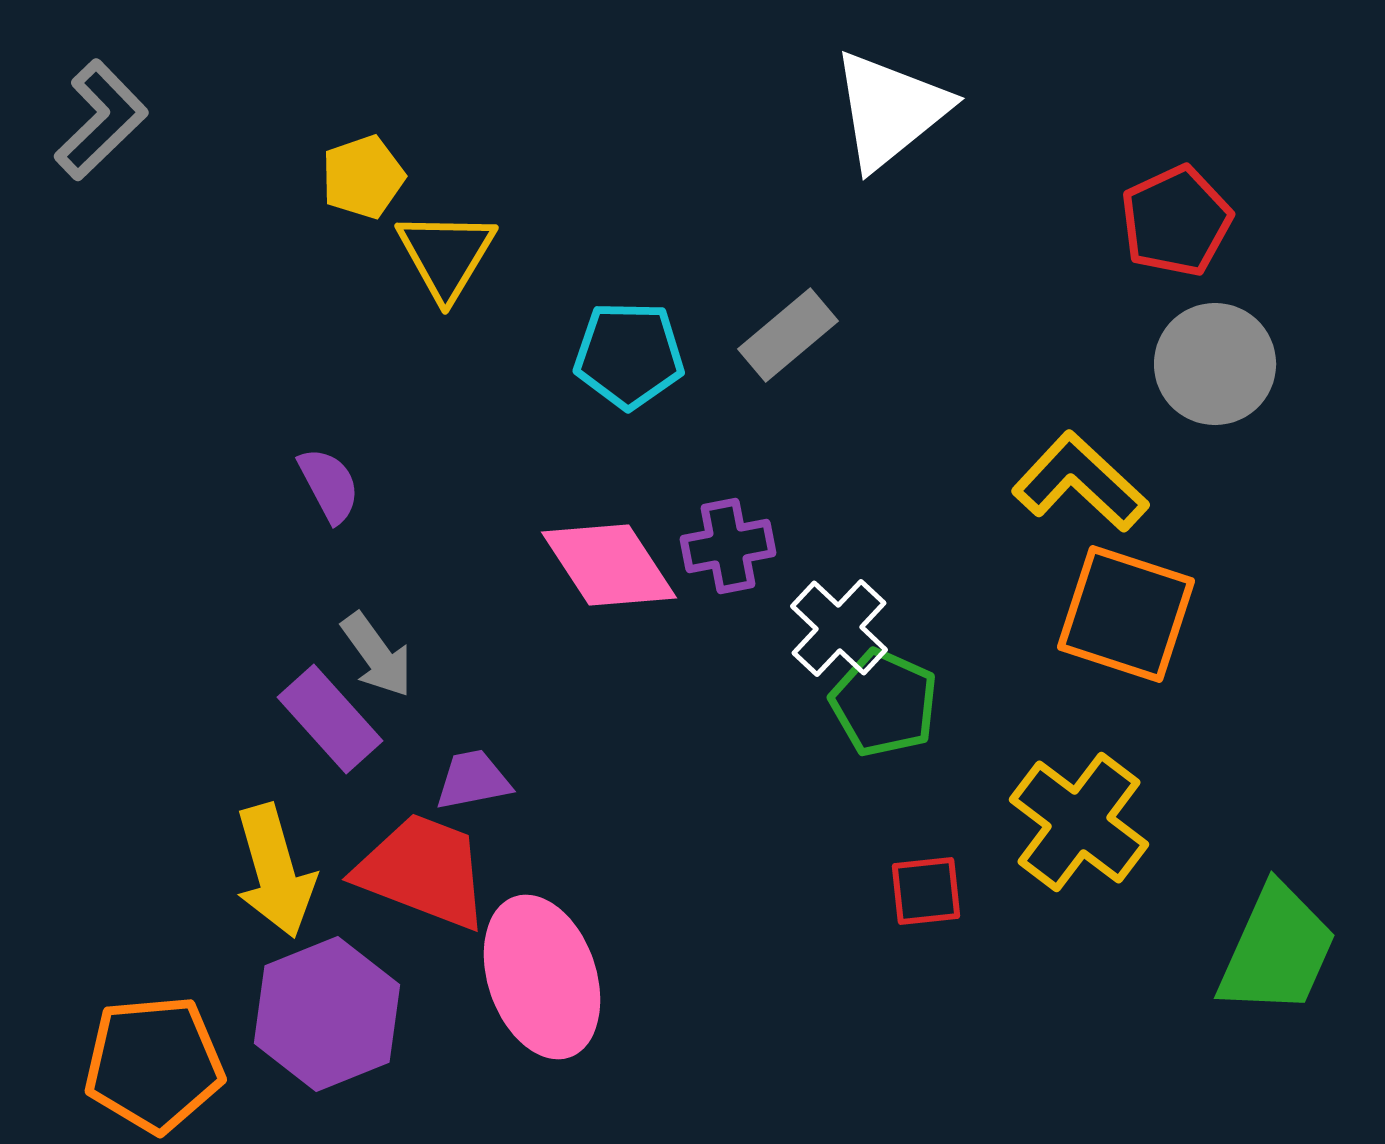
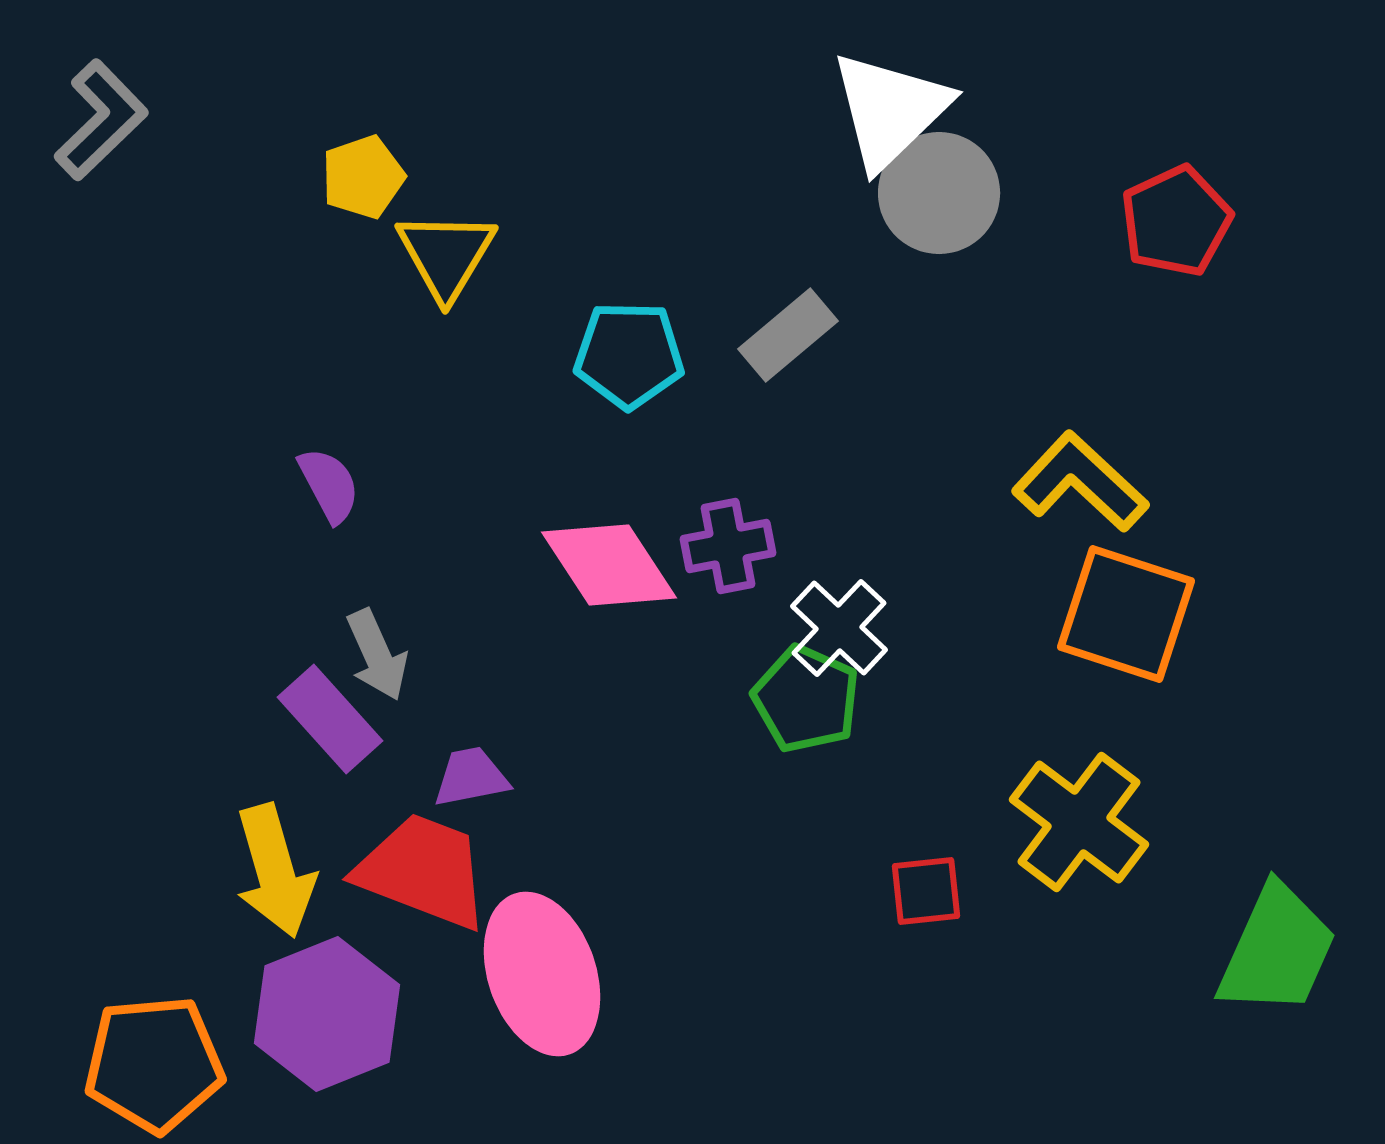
white triangle: rotated 5 degrees counterclockwise
gray circle: moved 276 px left, 171 px up
gray arrow: rotated 12 degrees clockwise
green pentagon: moved 78 px left, 4 px up
purple trapezoid: moved 2 px left, 3 px up
pink ellipse: moved 3 px up
